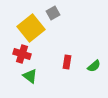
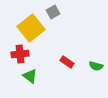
gray square: moved 1 px up
red cross: moved 2 px left; rotated 24 degrees counterclockwise
red rectangle: rotated 64 degrees counterclockwise
green semicircle: moved 2 px right; rotated 56 degrees clockwise
